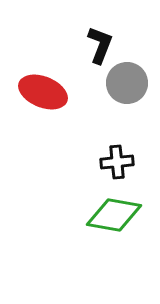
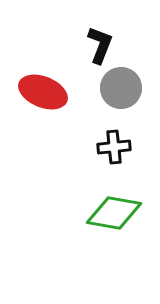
gray circle: moved 6 px left, 5 px down
black cross: moved 3 px left, 15 px up
green diamond: moved 2 px up
